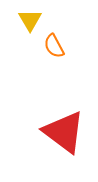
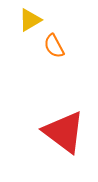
yellow triangle: rotated 30 degrees clockwise
